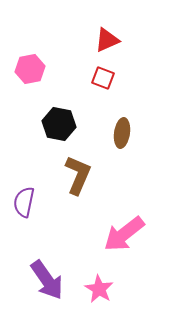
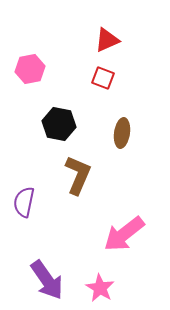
pink star: moved 1 px right, 1 px up
